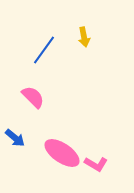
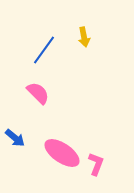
pink semicircle: moved 5 px right, 4 px up
pink L-shape: rotated 100 degrees counterclockwise
